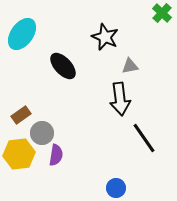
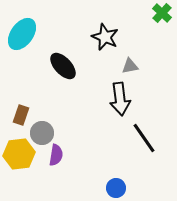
brown rectangle: rotated 36 degrees counterclockwise
